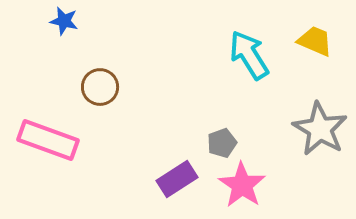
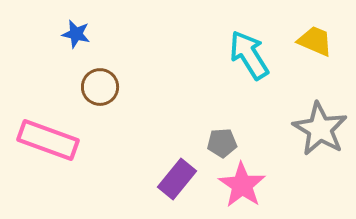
blue star: moved 12 px right, 13 px down
gray pentagon: rotated 16 degrees clockwise
purple rectangle: rotated 18 degrees counterclockwise
